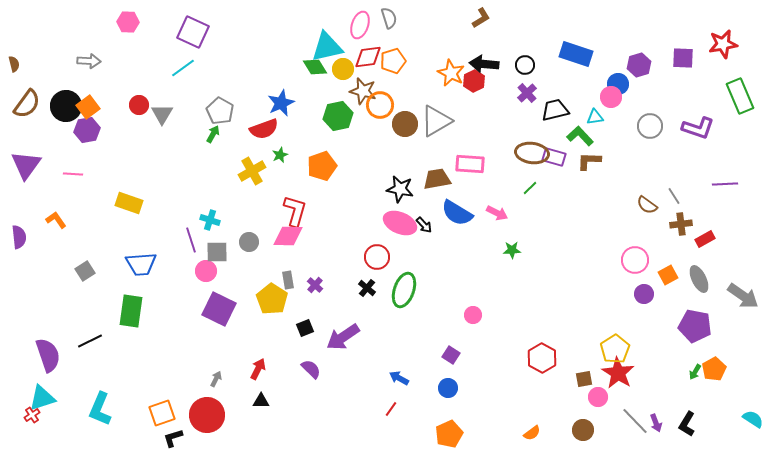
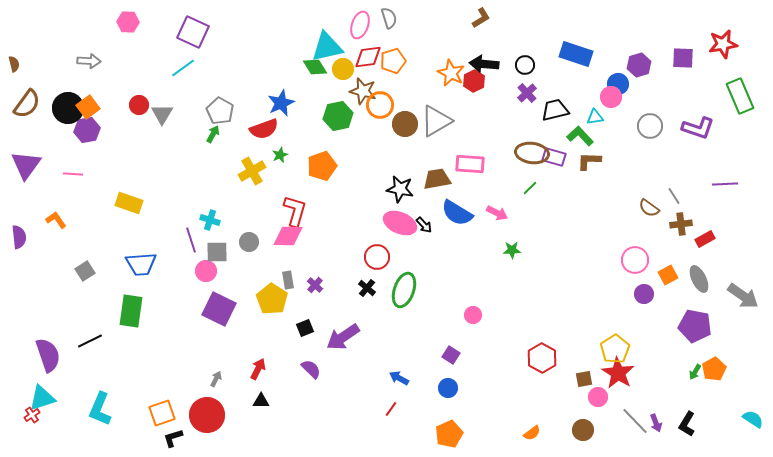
black circle at (66, 106): moved 2 px right, 2 px down
brown semicircle at (647, 205): moved 2 px right, 3 px down
